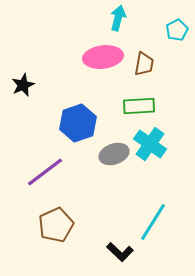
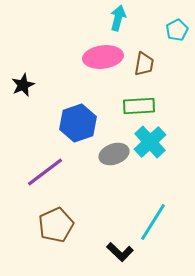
cyan cross: moved 2 px up; rotated 12 degrees clockwise
